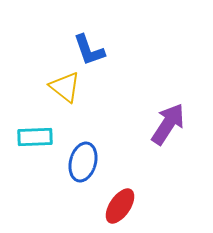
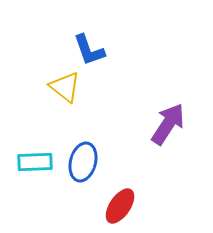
cyan rectangle: moved 25 px down
